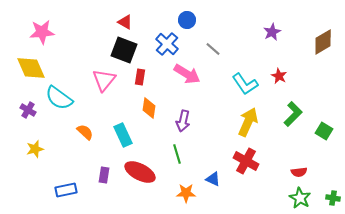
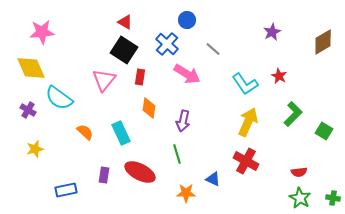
black square: rotated 12 degrees clockwise
cyan rectangle: moved 2 px left, 2 px up
